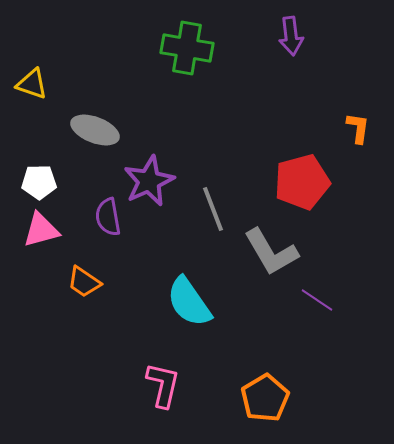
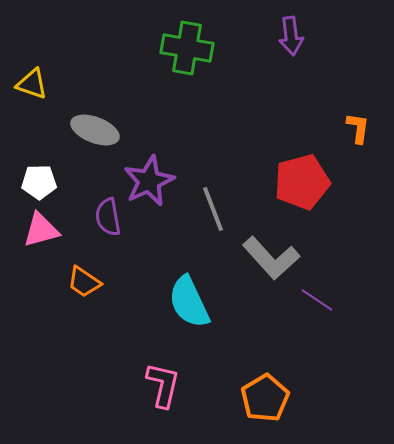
gray L-shape: moved 6 px down; rotated 12 degrees counterclockwise
cyan semicircle: rotated 10 degrees clockwise
